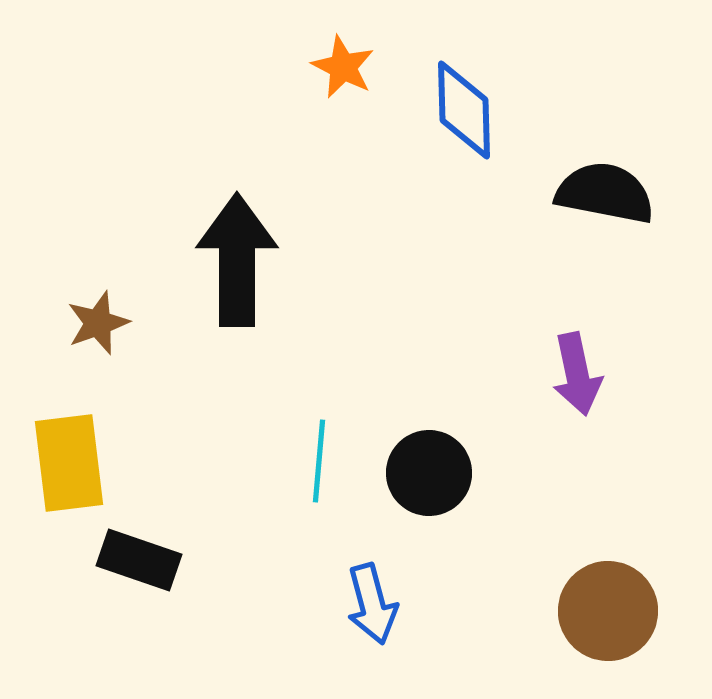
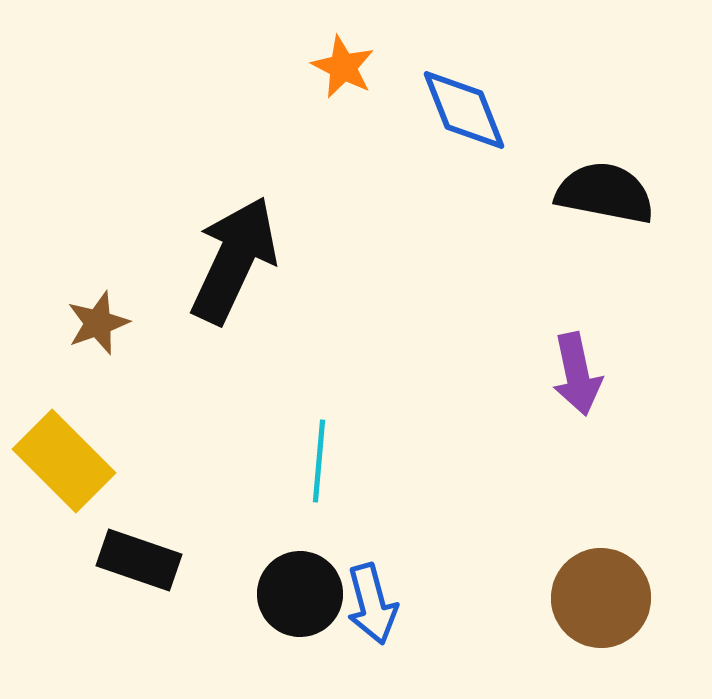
blue diamond: rotated 20 degrees counterclockwise
black arrow: moved 3 px left; rotated 25 degrees clockwise
yellow rectangle: moved 5 px left, 2 px up; rotated 38 degrees counterclockwise
black circle: moved 129 px left, 121 px down
brown circle: moved 7 px left, 13 px up
